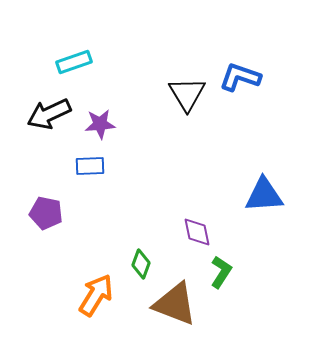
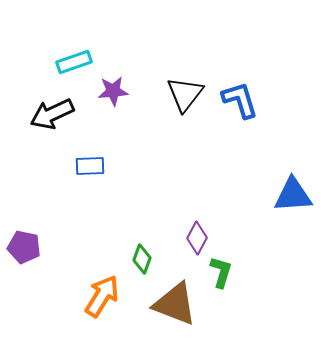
blue L-shape: moved 23 px down; rotated 54 degrees clockwise
black triangle: moved 2 px left; rotated 9 degrees clockwise
black arrow: moved 3 px right
purple star: moved 13 px right, 33 px up
blue triangle: moved 29 px right
purple pentagon: moved 22 px left, 34 px down
purple diamond: moved 6 px down; rotated 40 degrees clockwise
green diamond: moved 1 px right, 5 px up
green L-shape: rotated 16 degrees counterclockwise
orange arrow: moved 6 px right, 1 px down
